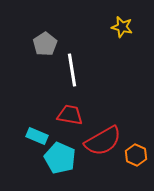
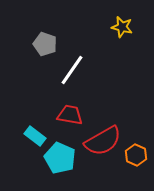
gray pentagon: rotated 20 degrees counterclockwise
white line: rotated 44 degrees clockwise
cyan rectangle: moved 2 px left; rotated 15 degrees clockwise
